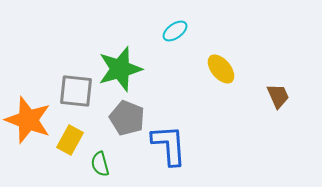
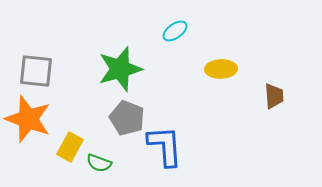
yellow ellipse: rotated 52 degrees counterclockwise
gray square: moved 40 px left, 20 px up
brown trapezoid: moved 4 px left; rotated 20 degrees clockwise
orange star: moved 1 px up
yellow rectangle: moved 7 px down
blue L-shape: moved 4 px left, 1 px down
green semicircle: moved 1 px left, 1 px up; rotated 55 degrees counterclockwise
